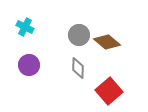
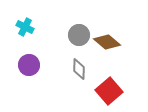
gray diamond: moved 1 px right, 1 px down
